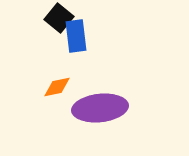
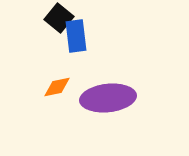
purple ellipse: moved 8 px right, 10 px up
